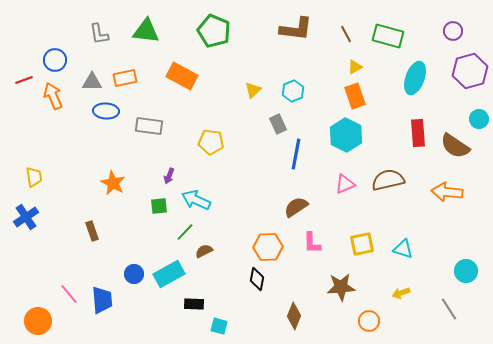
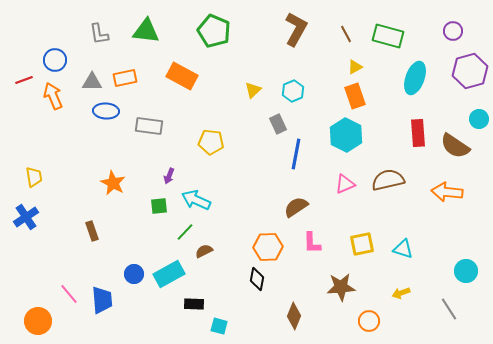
brown L-shape at (296, 29): rotated 68 degrees counterclockwise
